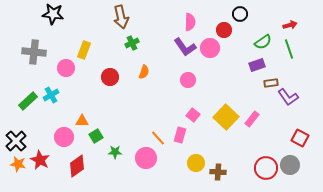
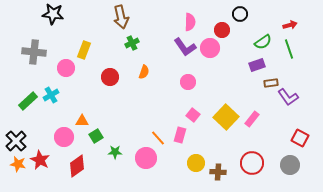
red circle at (224, 30): moved 2 px left
pink circle at (188, 80): moved 2 px down
red circle at (266, 168): moved 14 px left, 5 px up
